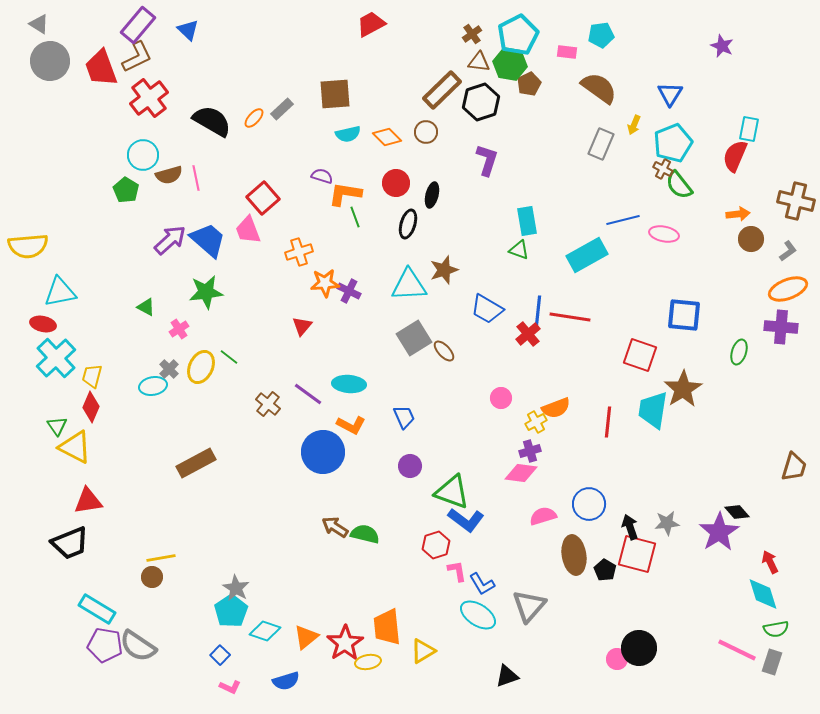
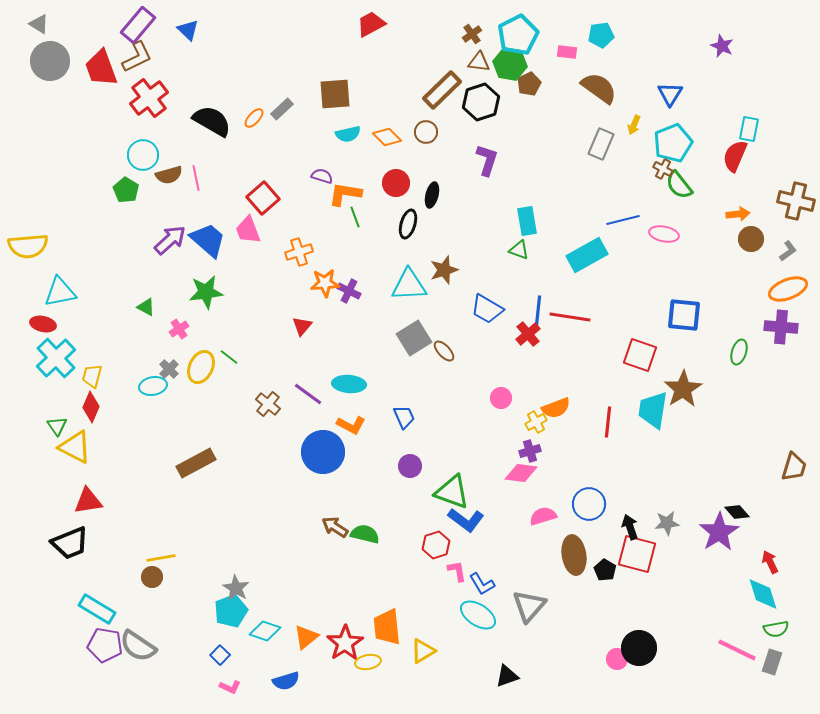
cyan pentagon at (231, 611): rotated 12 degrees clockwise
